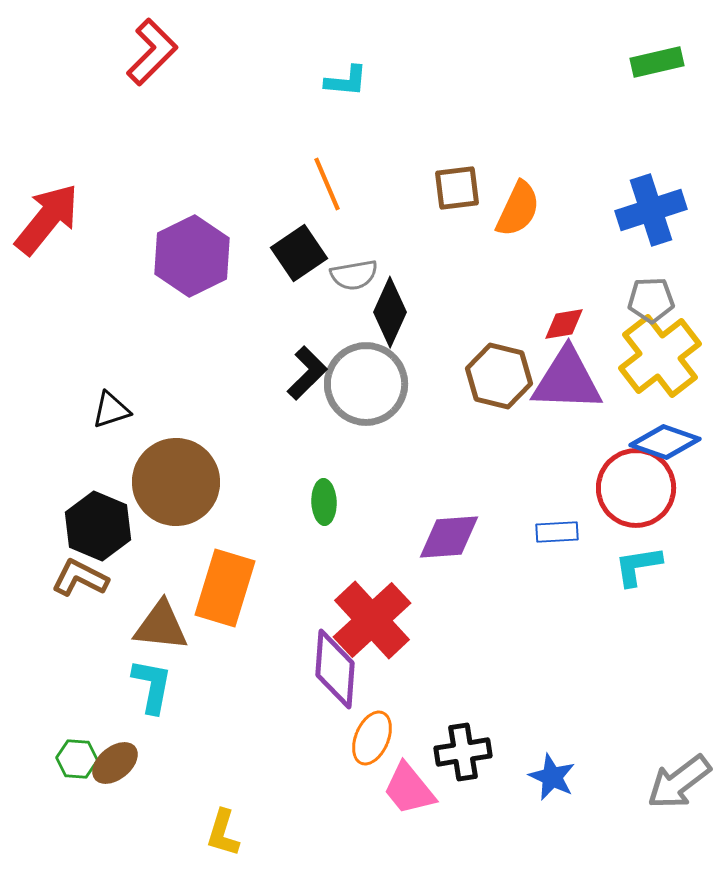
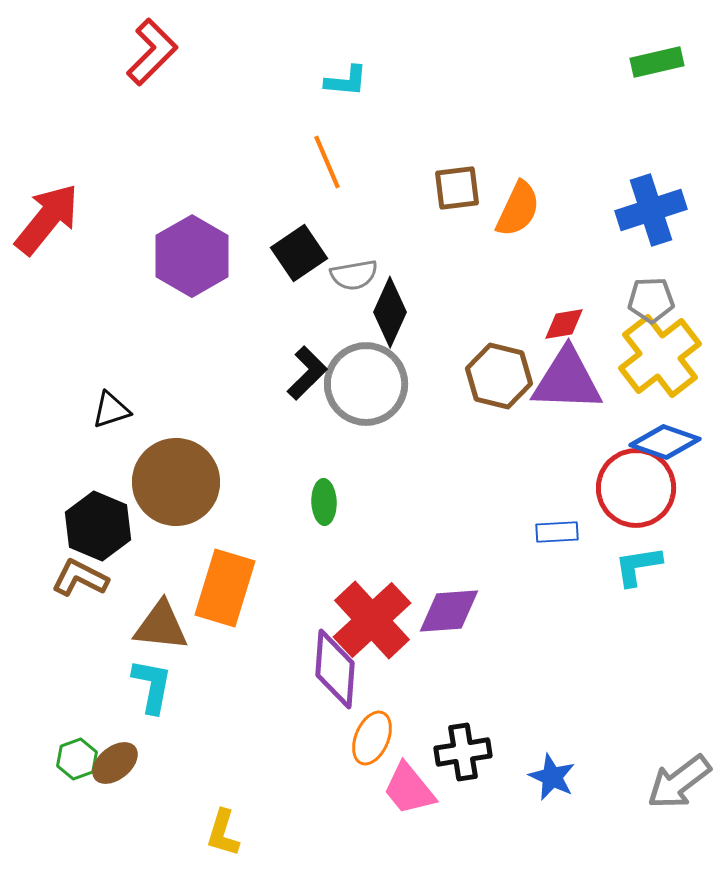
orange line at (327, 184): moved 22 px up
purple hexagon at (192, 256): rotated 4 degrees counterclockwise
purple diamond at (449, 537): moved 74 px down
green hexagon at (77, 759): rotated 24 degrees counterclockwise
